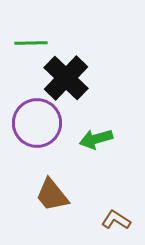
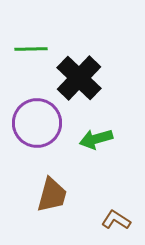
green line: moved 6 px down
black cross: moved 13 px right
brown trapezoid: rotated 126 degrees counterclockwise
